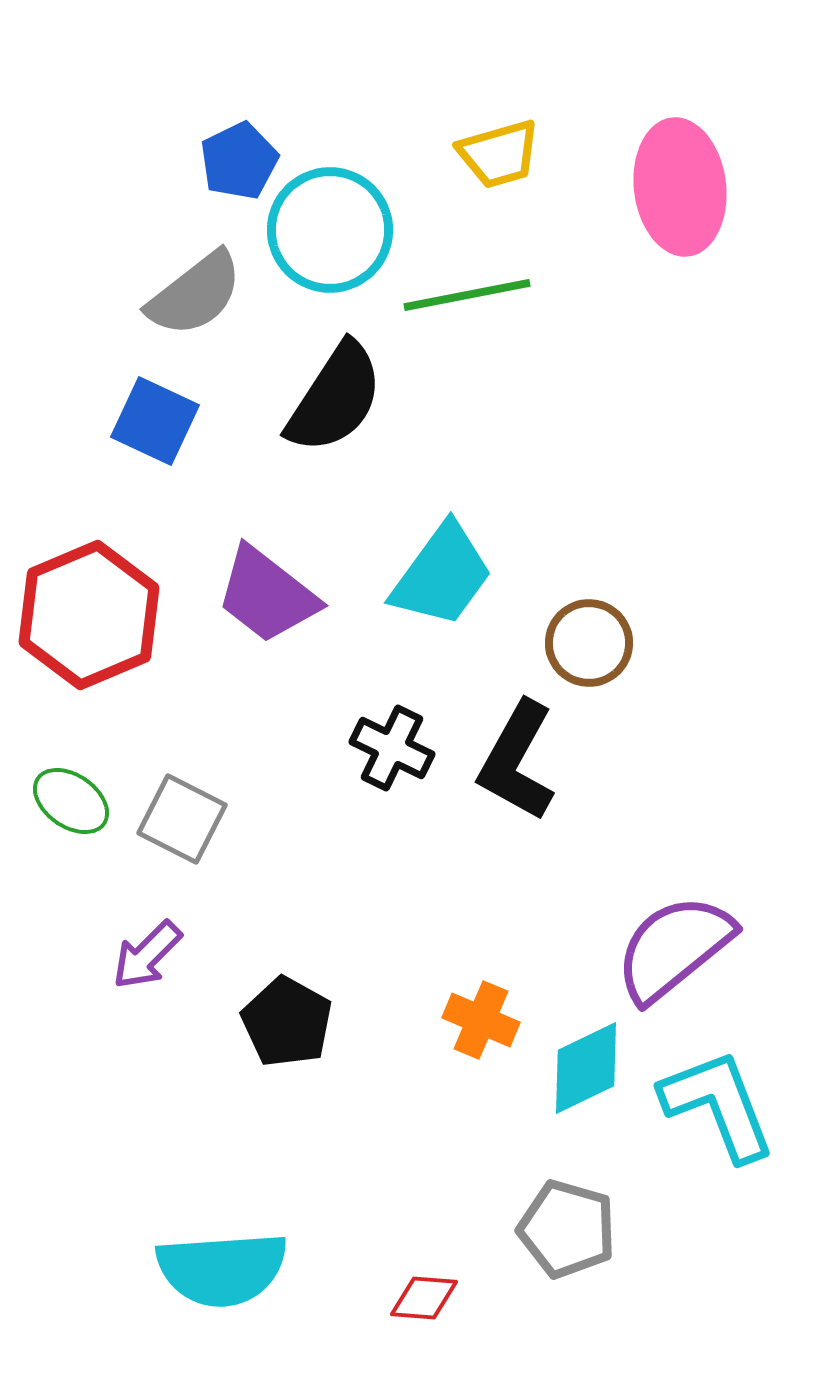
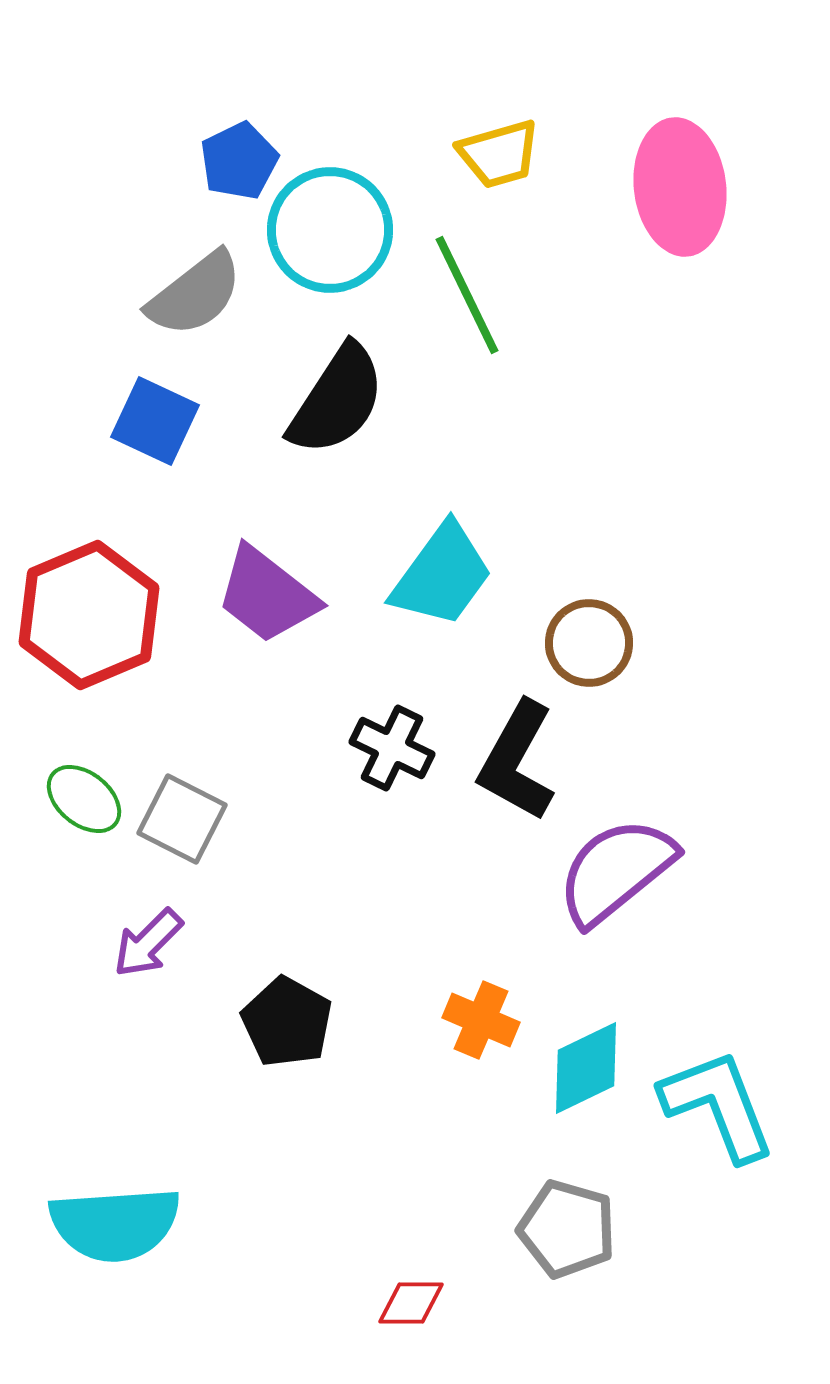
green line: rotated 75 degrees clockwise
black semicircle: moved 2 px right, 2 px down
green ellipse: moved 13 px right, 2 px up; rotated 4 degrees clockwise
purple semicircle: moved 58 px left, 77 px up
purple arrow: moved 1 px right, 12 px up
cyan semicircle: moved 107 px left, 45 px up
red diamond: moved 13 px left, 5 px down; rotated 4 degrees counterclockwise
